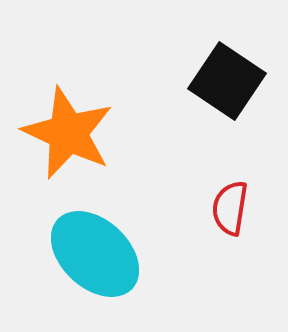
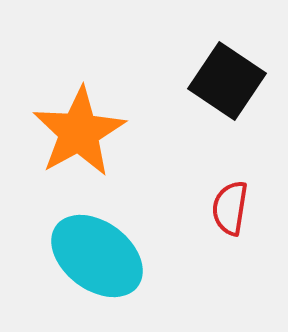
orange star: moved 11 px right, 1 px up; rotated 18 degrees clockwise
cyan ellipse: moved 2 px right, 2 px down; rotated 6 degrees counterclockwise
